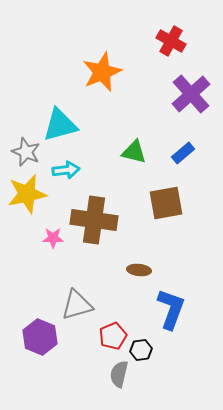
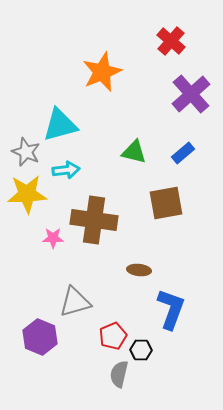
red cross: rotated 12 degrees clockwise
yellow star: rotated 9 degrees clockwise
gray triangle: moved 2 px left, 3 px up
black hexagon: rotated 10 degrees clockwise
